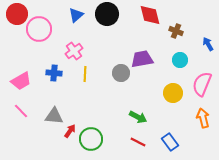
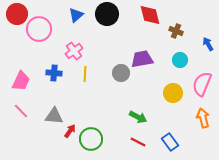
pink trapezoid: rotated 35 degrees counterclockwise
